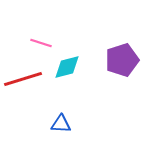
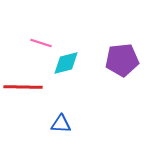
purple pentagon: rotated 12 degrees clockwise
cyan diamond: moved 1 px left, 4 px up
red line: moved 8 px down; rotated 18 degrees clockwise
